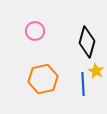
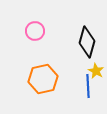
blue line: moved 5 px right, 2 px down
